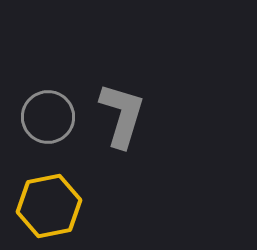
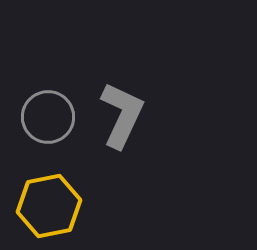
gray L-shape: rotated 8 degrees clockwise
